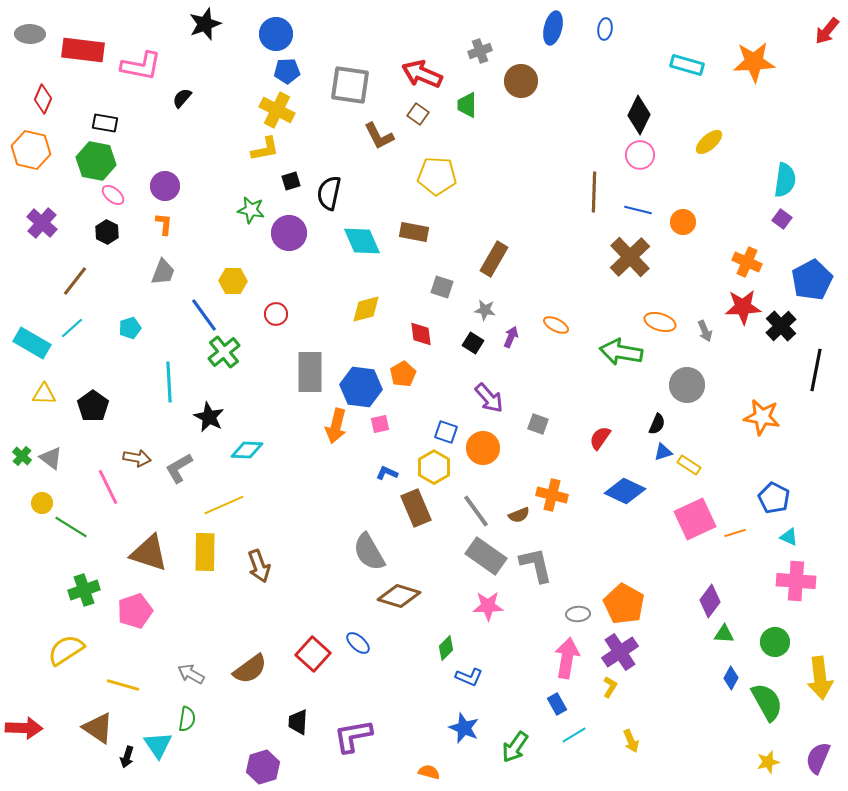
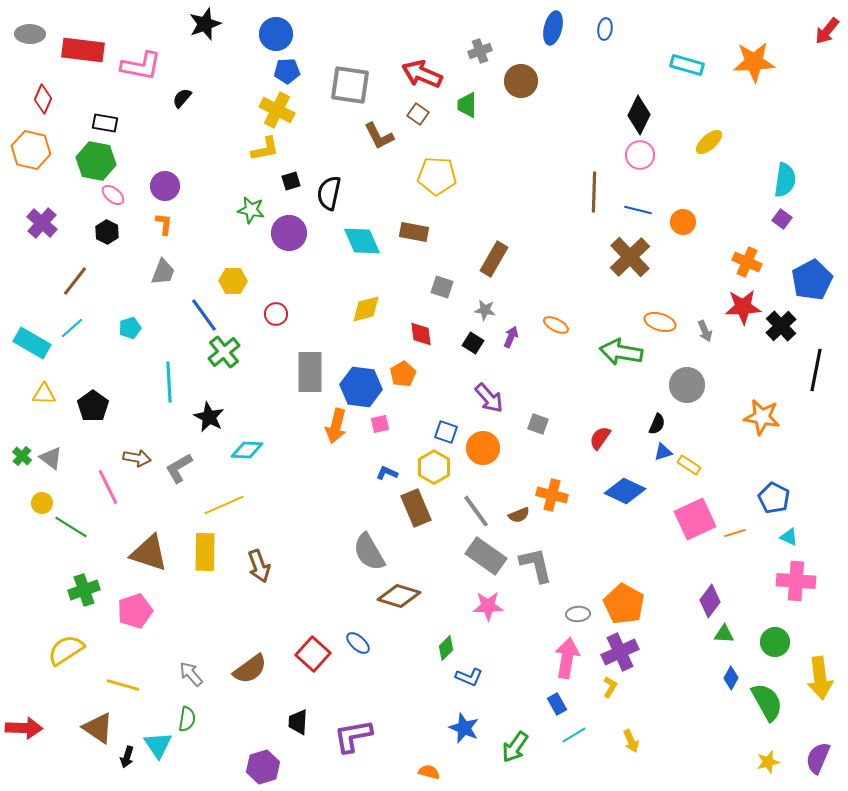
purple cross at (620, 652): rotated 9 degrees clockwise
gray arrow at (191, 674): rotated 20 degrees clockwise
